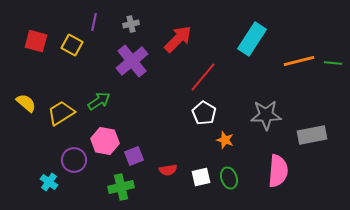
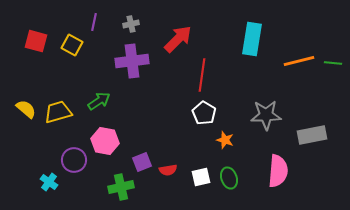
cyan rectangle: rotated 24 degrees counterclockwise
purple cross: rotated 32 degrees clockwise
red line: moved 1 px left, 2 px up; rotated 32 degrees counterclockwise
yellow semicircle: moved 6 px down
yellow trapezoid: moved 3 px left, 1 px up; rotated 16 degrees clockwise
purple square: moved 8 px right, 6 px down
